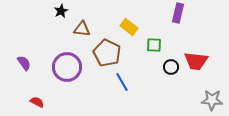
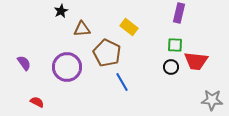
purple rectangle: moved 1 px right
brown triangle: rotated 12 degrees counterclockwise
green square: moved 21 px right
